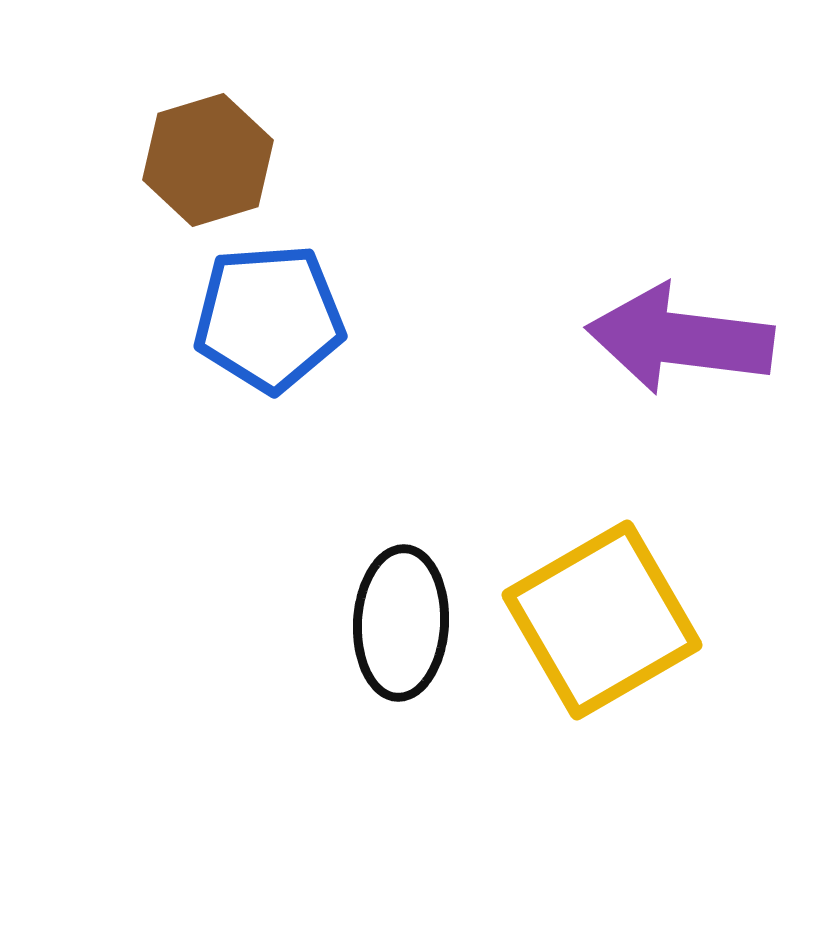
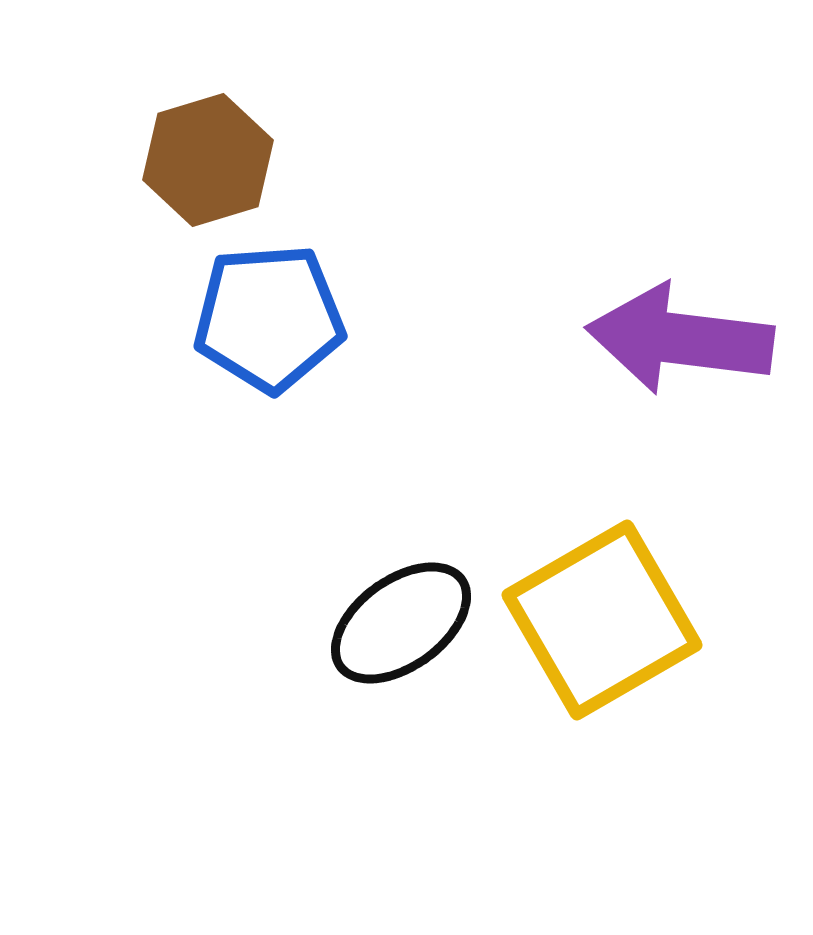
black ellipse: rotated 51 degrees clockwise
